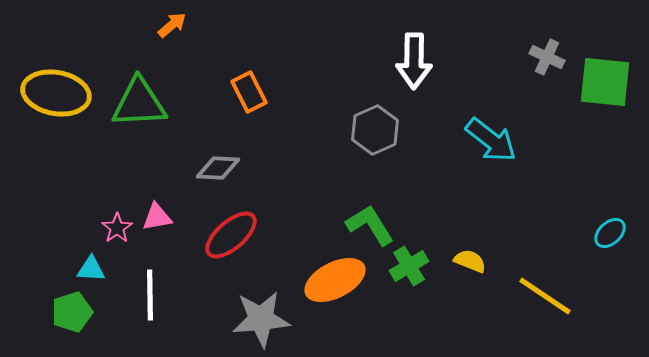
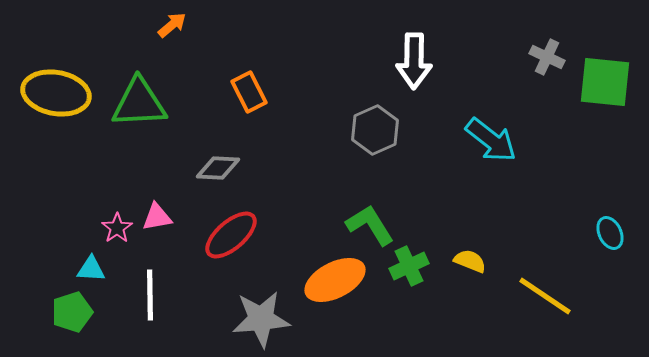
cyan ellipse: rotated 72 degrees counterclockwise
green cross: rotated 6 degrees clockwise
